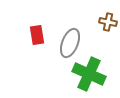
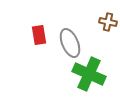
red rectangle: moved 2 px right
gray ellipse: rotated 44 degrees counterclockwise
